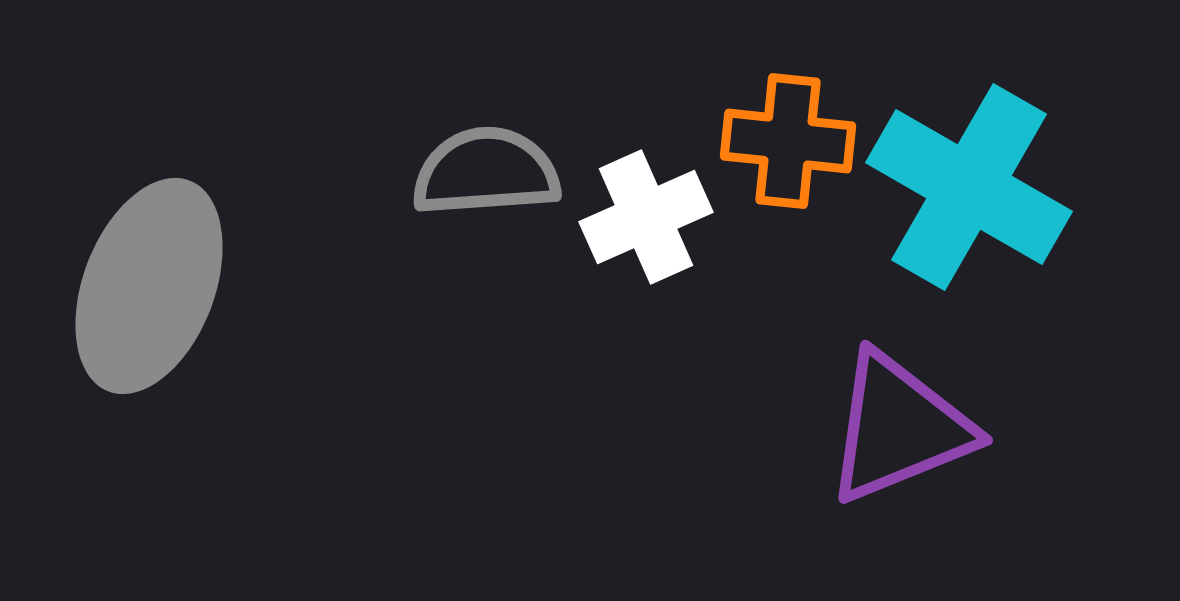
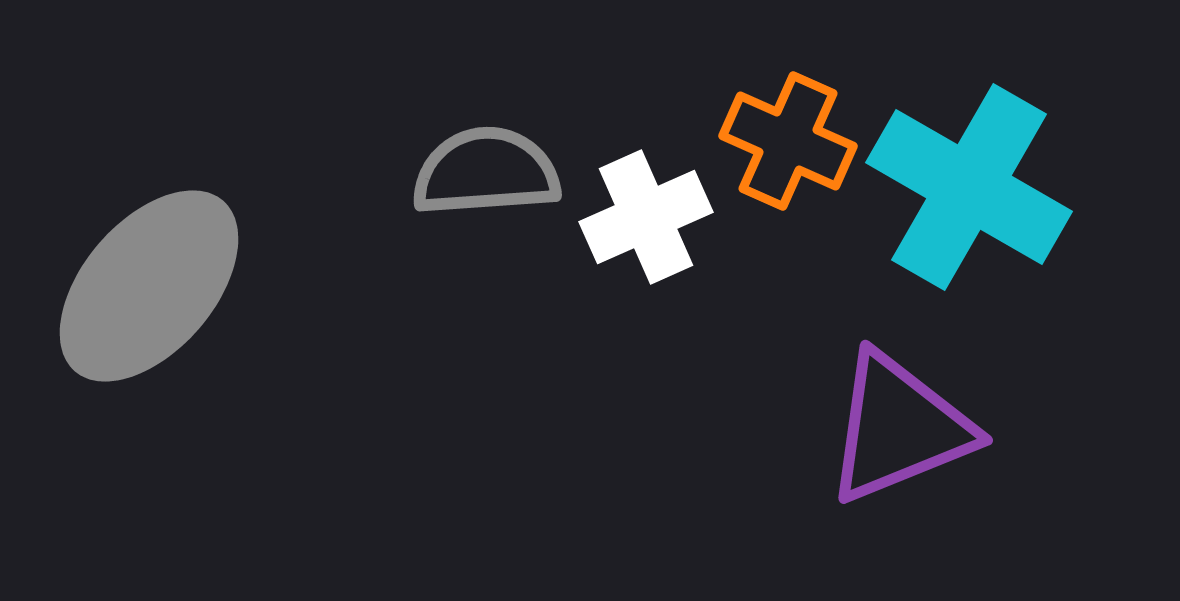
orange cross: rotated 18 degrees clockwise
gray ellipse: rotated 20 degrees clockwise
